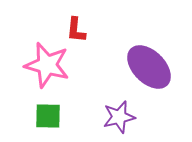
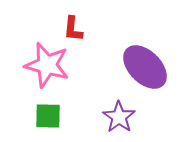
red L-shape: moved 3 px left, 1 px up
purple ellipse: moved 4 px left
purple star: rotated 24 degrees counterclockwise
